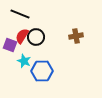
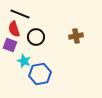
red semicircle: moved 8 px left, 7 px up; rotated 49 degrees counterclockwise
blue hexagon: moved 2 px left, 3 px down; rotated 10 degrees counterclockwise
